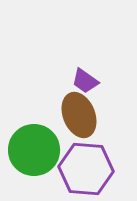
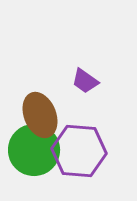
brown ellipse: moved 39 px left
purple hexagon: moved 7 px left, 18 px up
